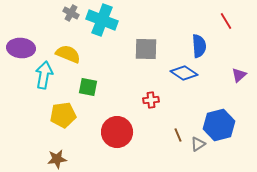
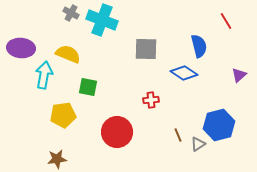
blue semicircle: rotated 10 degrees counterclockwise
